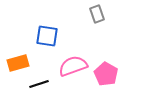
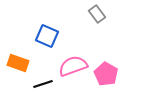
gray rectangle: rotated 18 degrees counterclockwise
blue square: rotated 15 degrees clockwise
orange rectangle: rotated 35 degrees clockwise
black line: moved 4 px right
